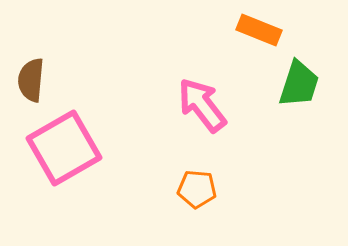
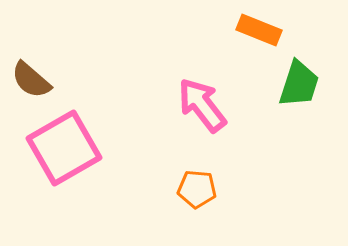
brown semicircle: rotated 54 degrees counterclockwise
